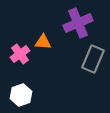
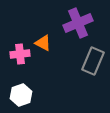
orange triangle: moved 1 px down; rotated 24 degrees clockwise
pink cross: rotated 30 degrees clockwise
gray rectangle: moved 2 px down
